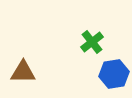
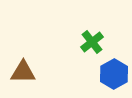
blue hexagon: rotated 20 degrees counterclockwise
